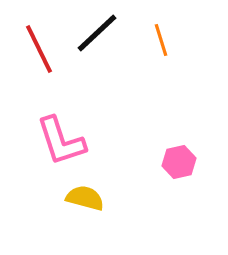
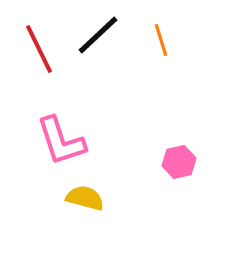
black line: moved 1 px right, 2 px down
